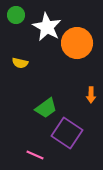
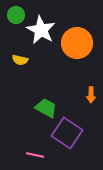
white star: moved 6 px left, 3 px down
yellow semicircle: moved 3 px up
green trapezoid: rotated 115 degrees counterclockwise
pink line: rotated 12 degrees counterclockwise
